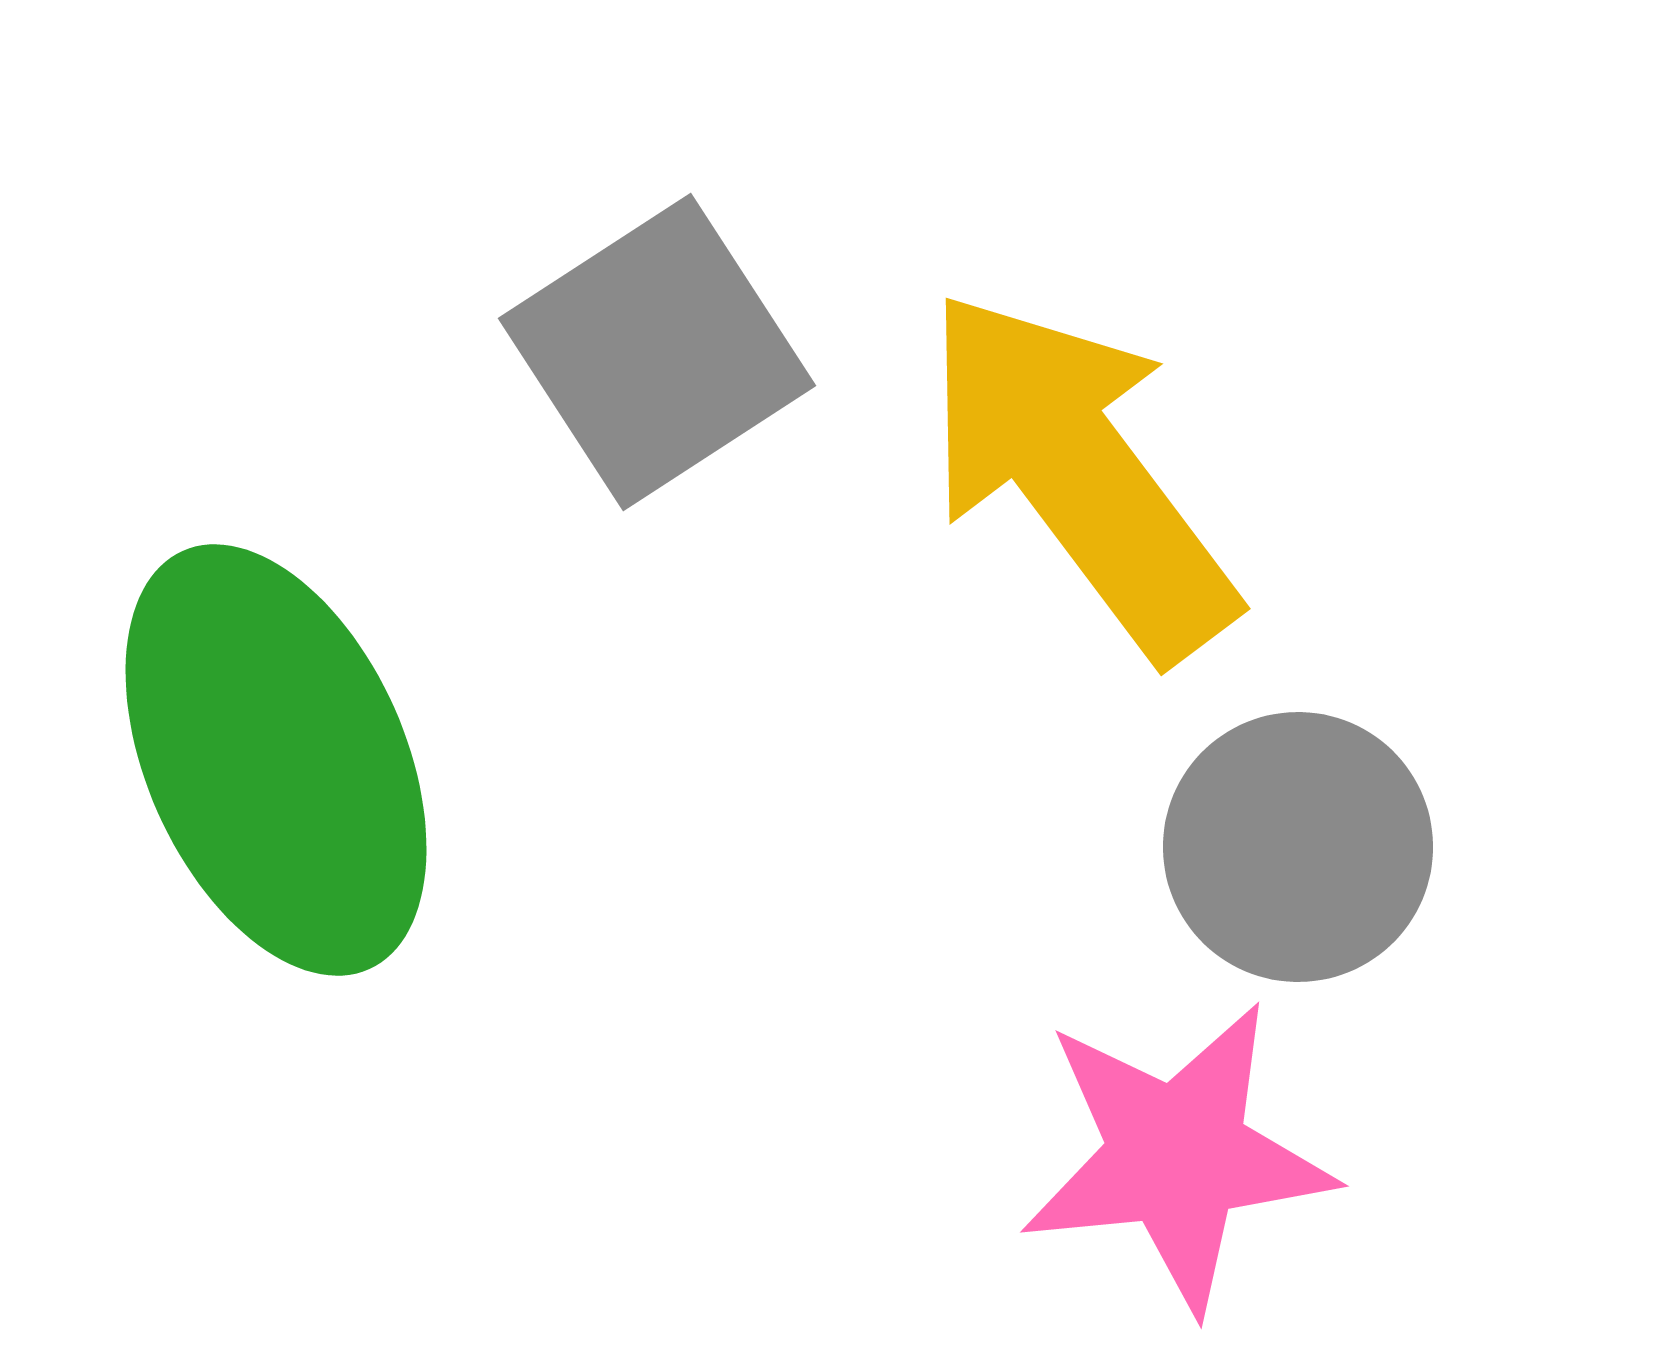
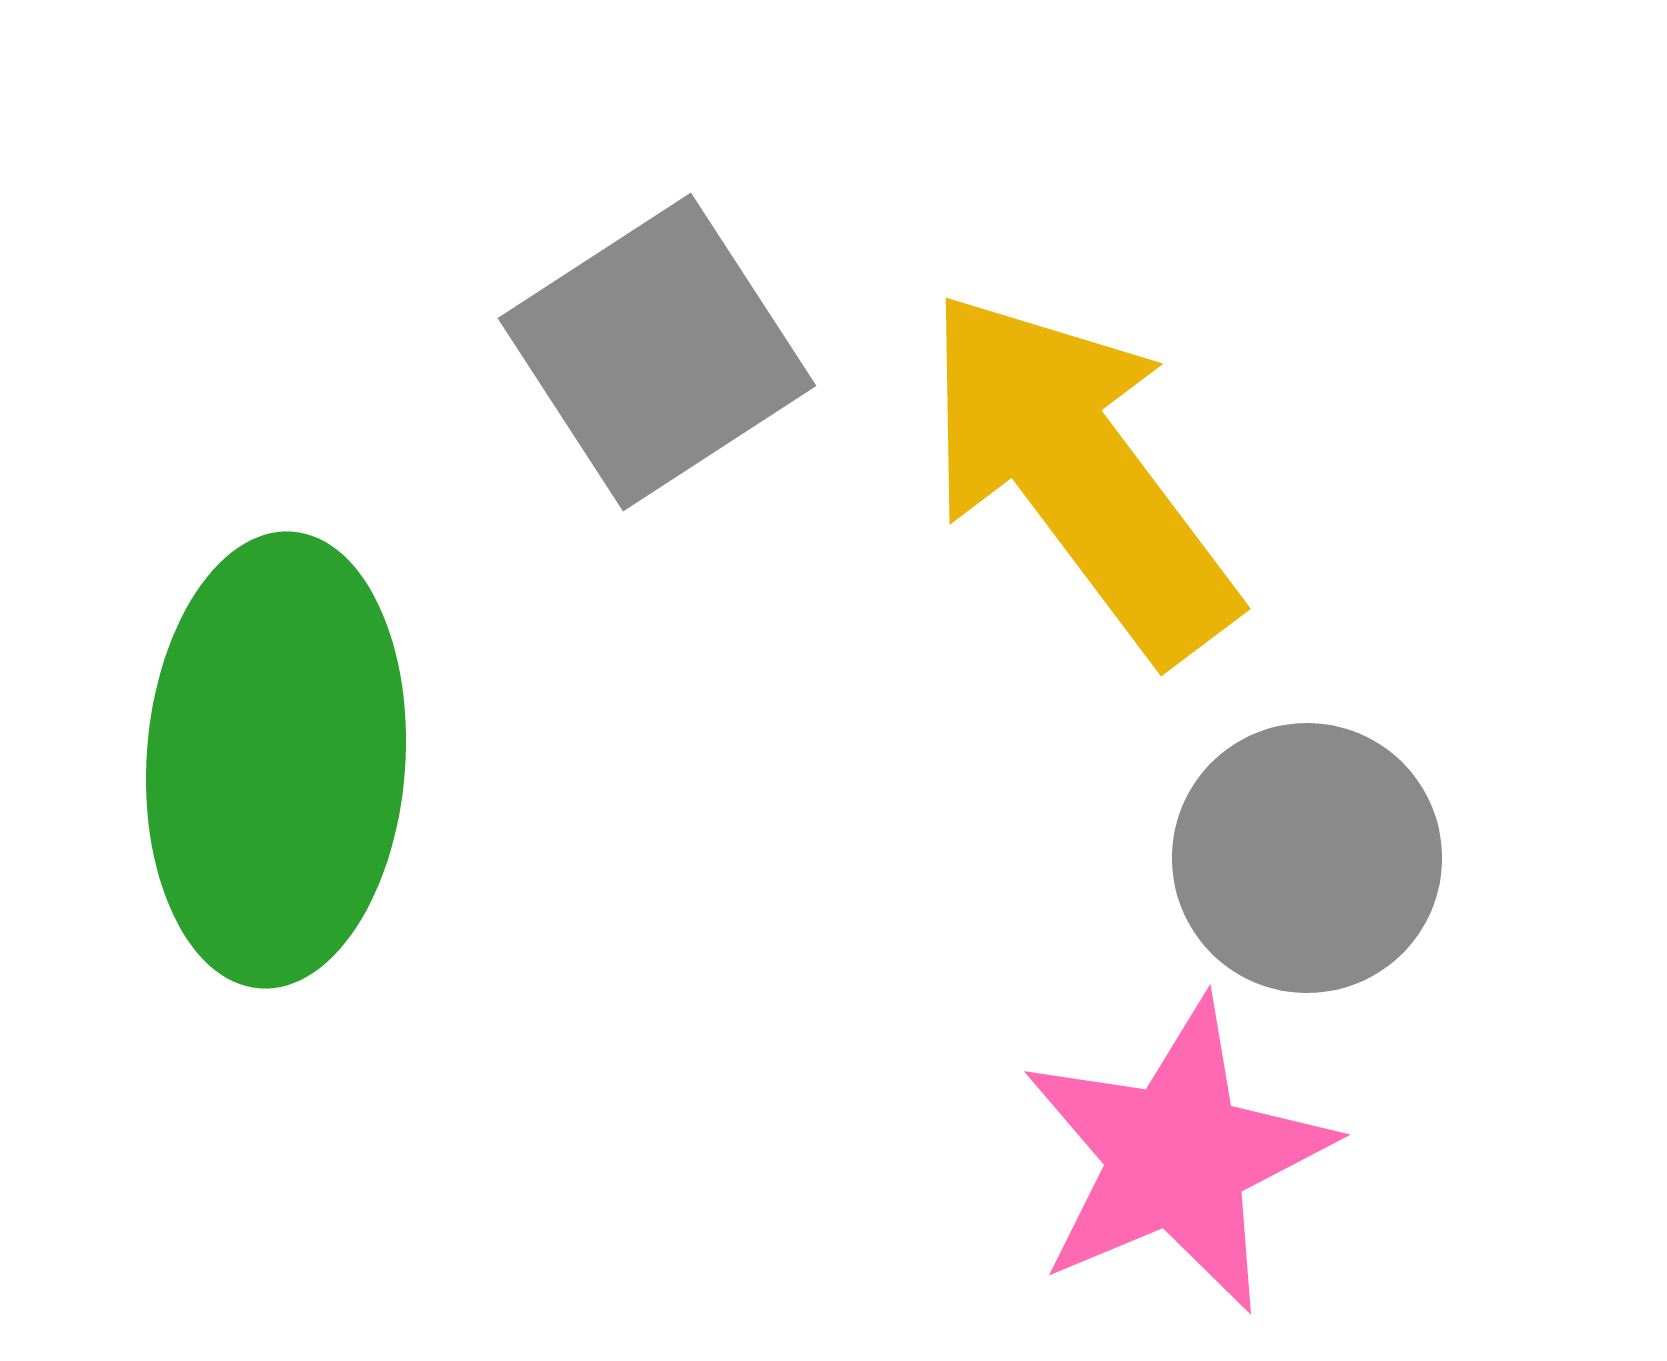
green ellipse: rotated 28 degrees clockwise
gray circle: moved 9 px right, 11 px down
pink star: rotated 17 degrees counterclockwise
